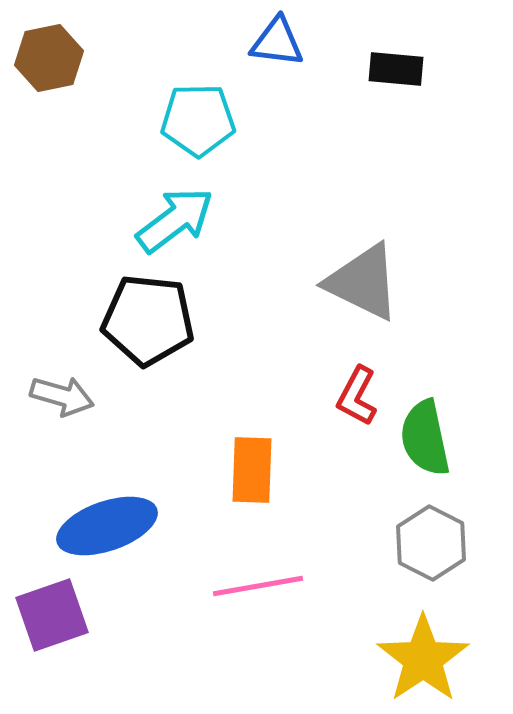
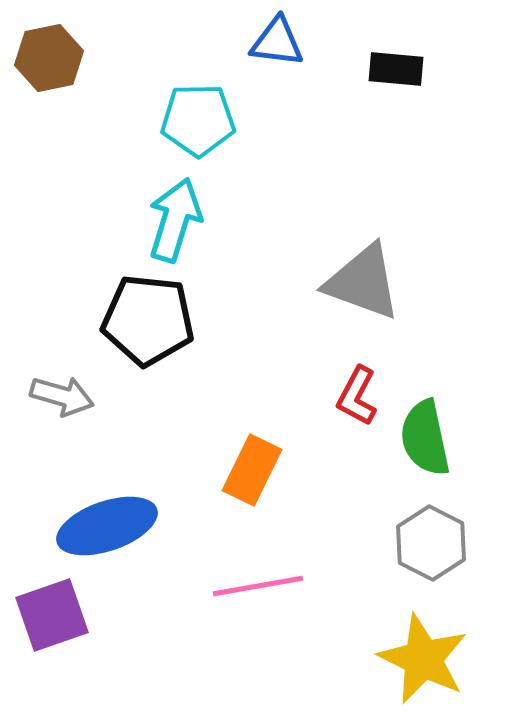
cyan arrow: rotated 36 degrees counterclockwise
gray triangle: rotated 6 degrees counterclockwise
orange rectangle: rotated 24 degrees clockwise
yellow star: rotated 12 degrees counterclockwise
